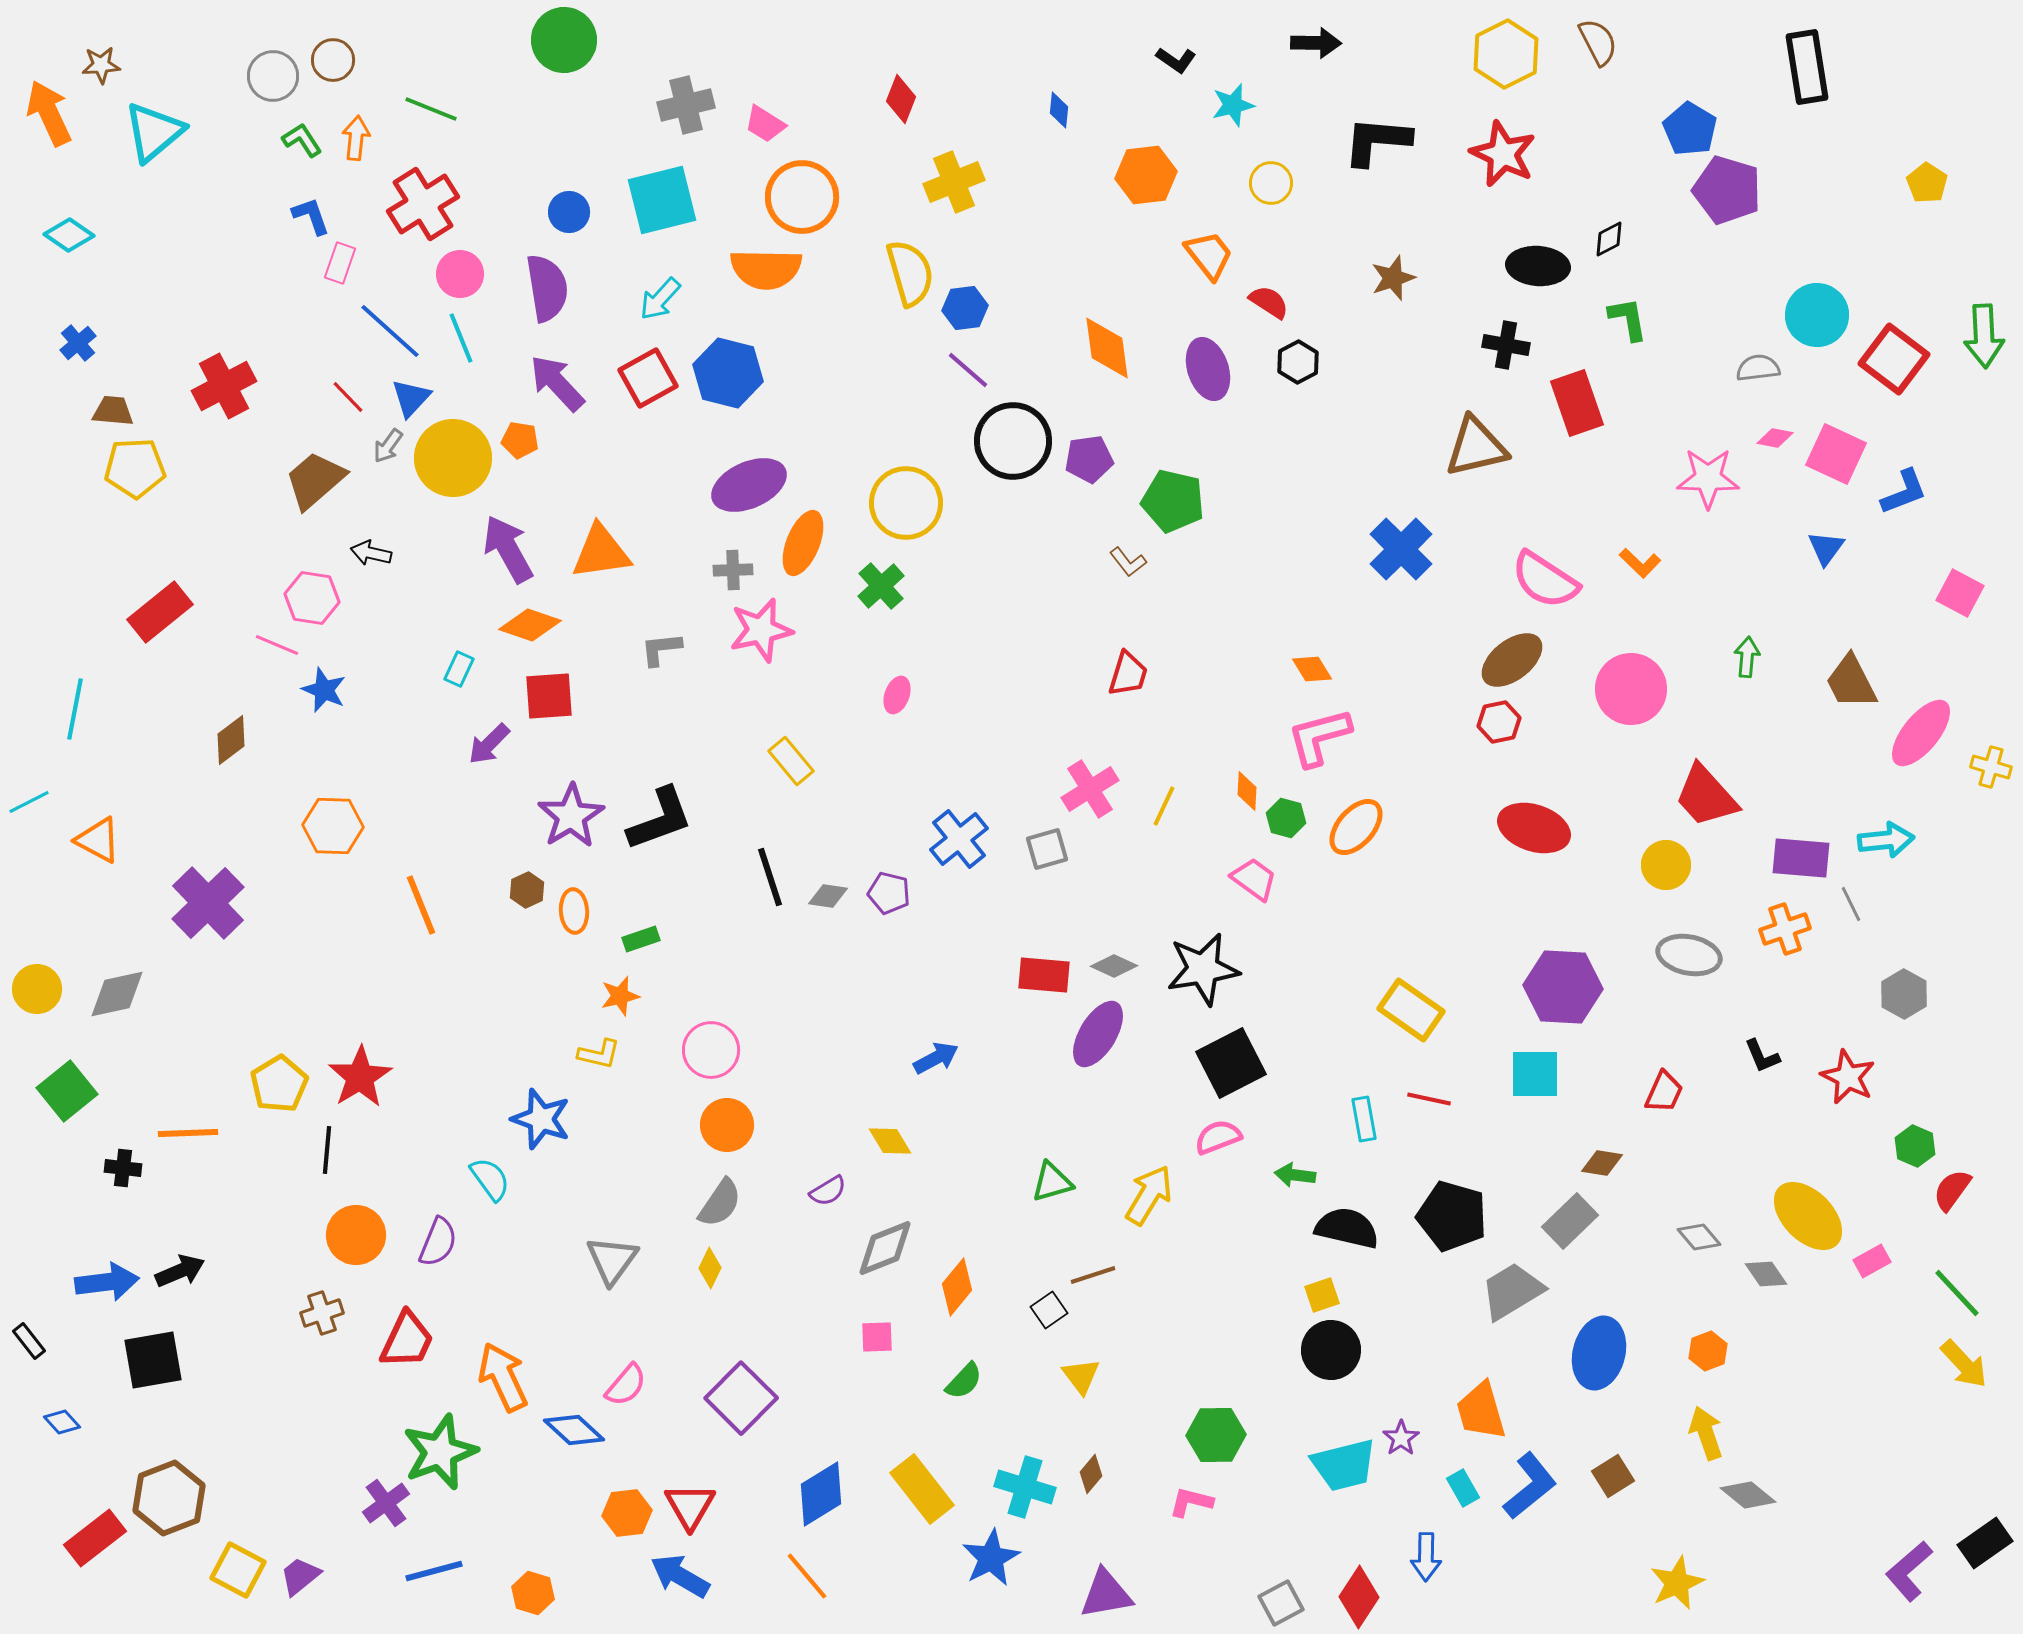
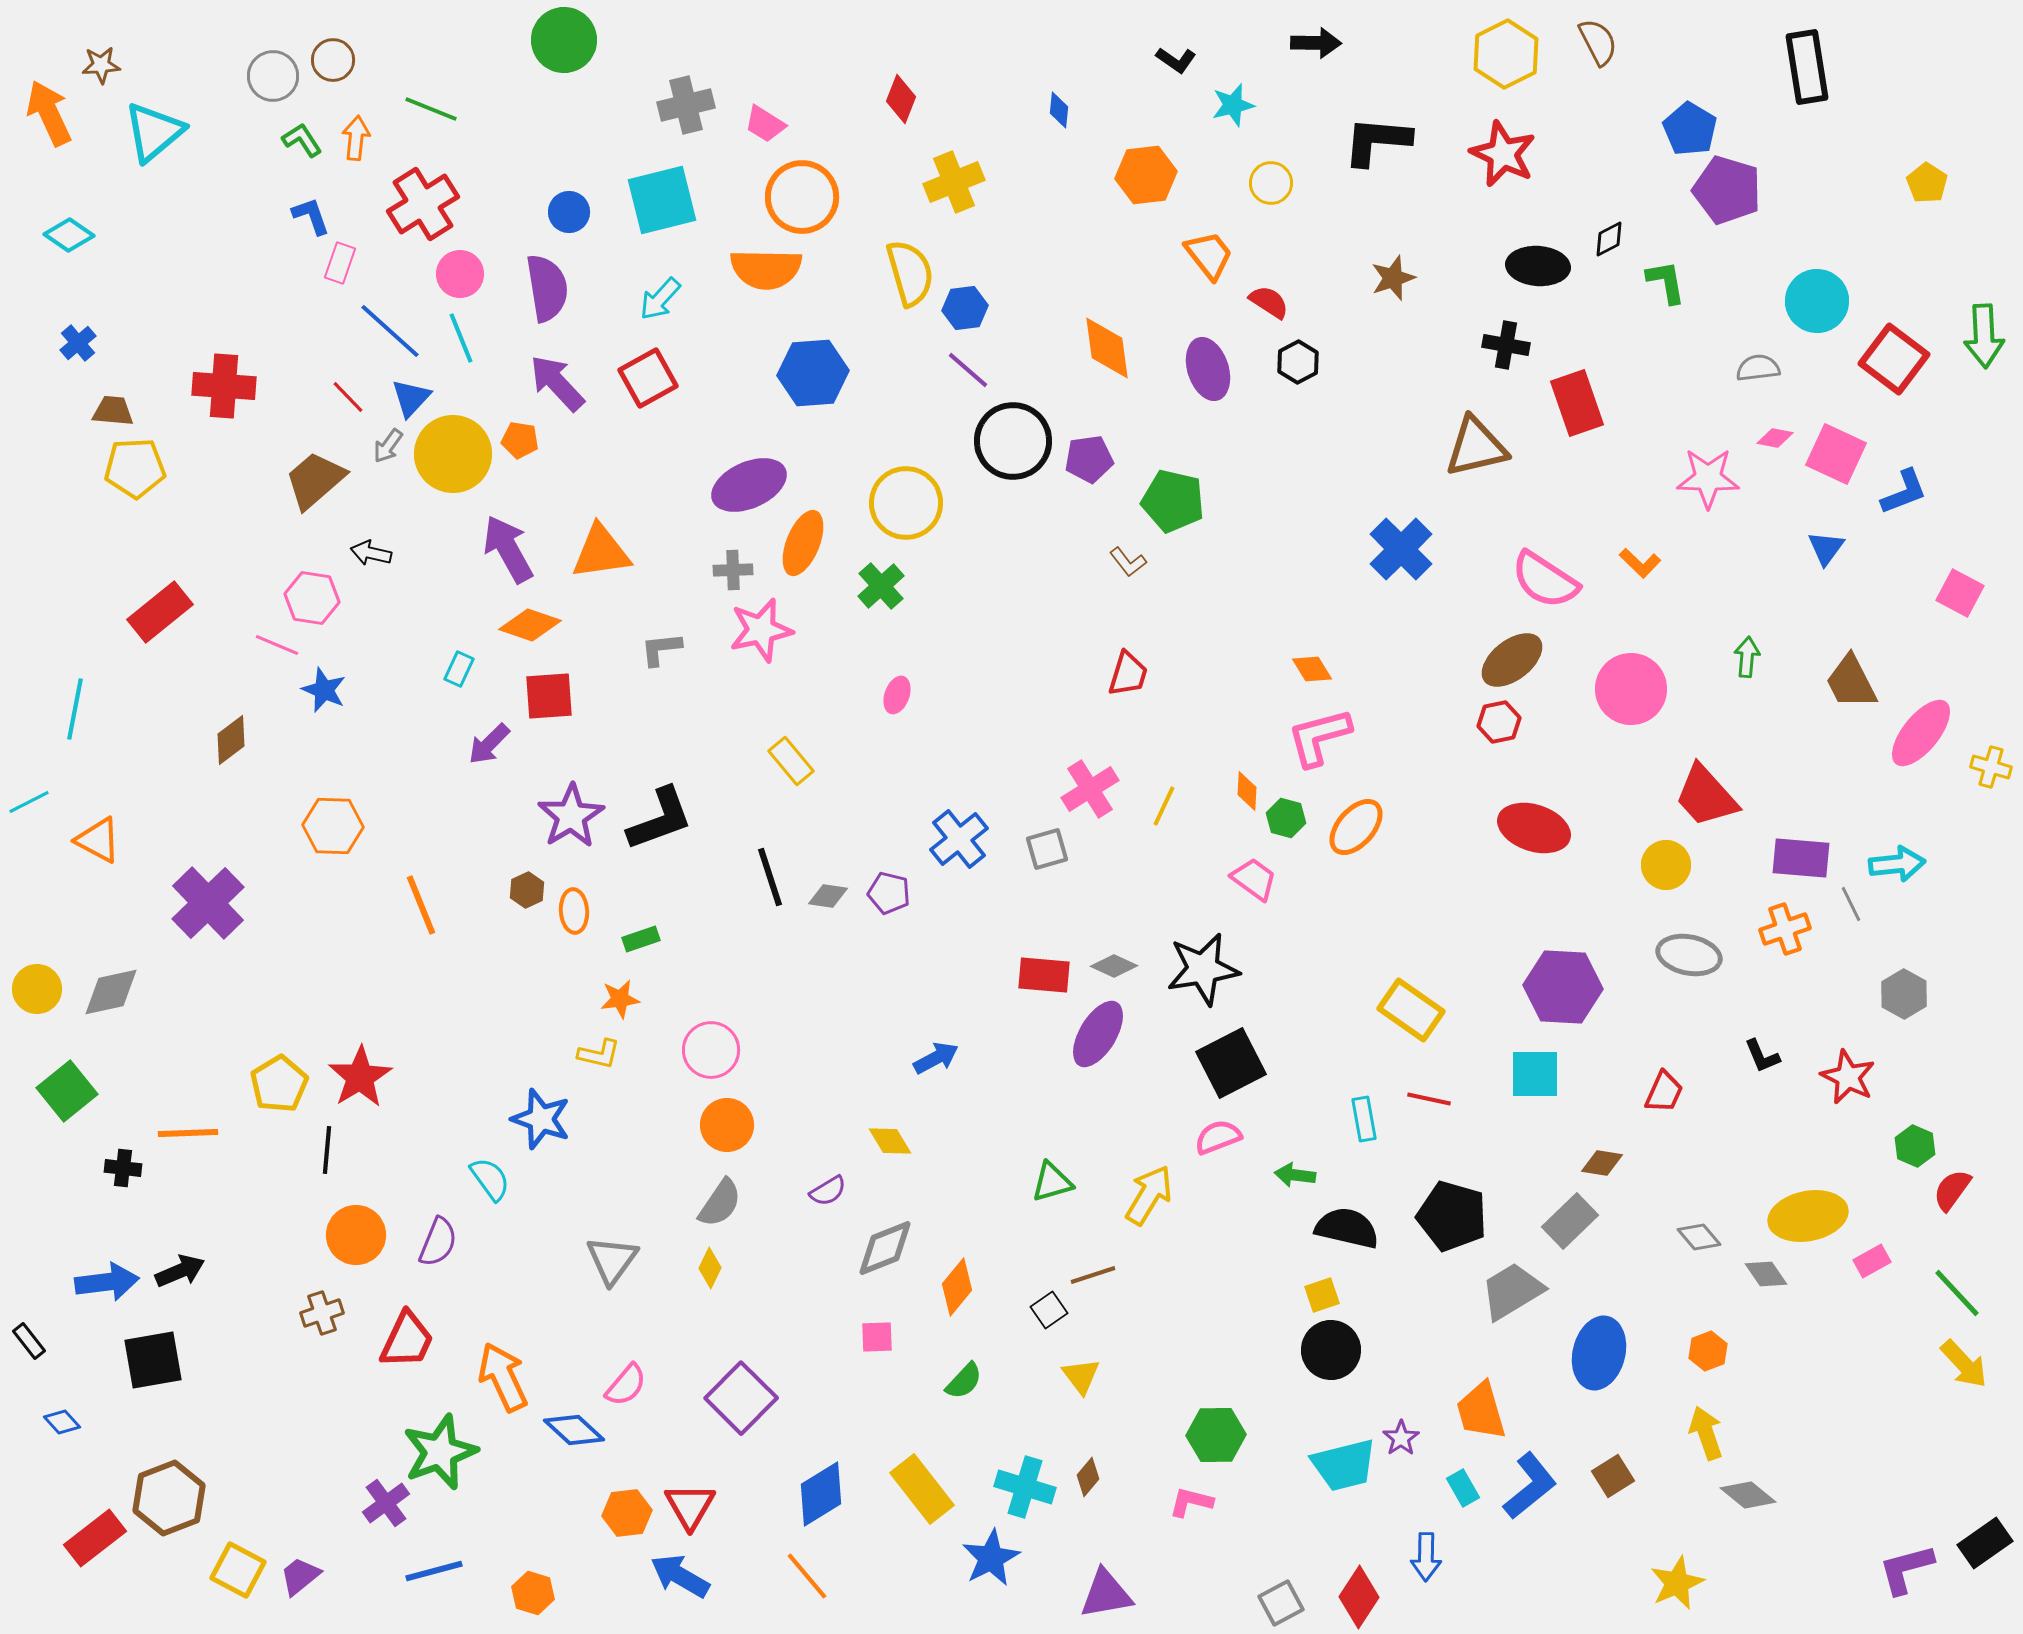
cyan circle at (1817, 315): moved 14 px up
green L-shape at (1628, 319): moved 38 px right, 37 px up
blue hexagon at (728, 373): moved 85 px right; rotated 18 degrees counterclockwise
red cross at (224, 386): rotated 32 degrees clockwise
yellow circle at (453, 458): moved 4 px up
cyan arrow at (1886, 840): moved 11 px right, 24 px down
gray diamond at (117, 994): moved 6 px left, 2 px up
orange star at (620, 996): moved 3 px down; rotated 6 degrees clockwise
yellow ellipse at (1808, 1216): rotated 56 degrees counterclockwise
brown diamond at (1091, 1474): moved 3 px left, 3 px down
purple L-shape at (1909, 1571): moved 3 px left, 2 px up; rotated 26 degrees clockwise
